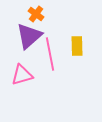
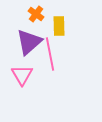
purple triangle: moved 6 px down
yellow rectangle: moved 18 px left, 20 px up
pink triangle: rotated 45 degrees counterclockwise
